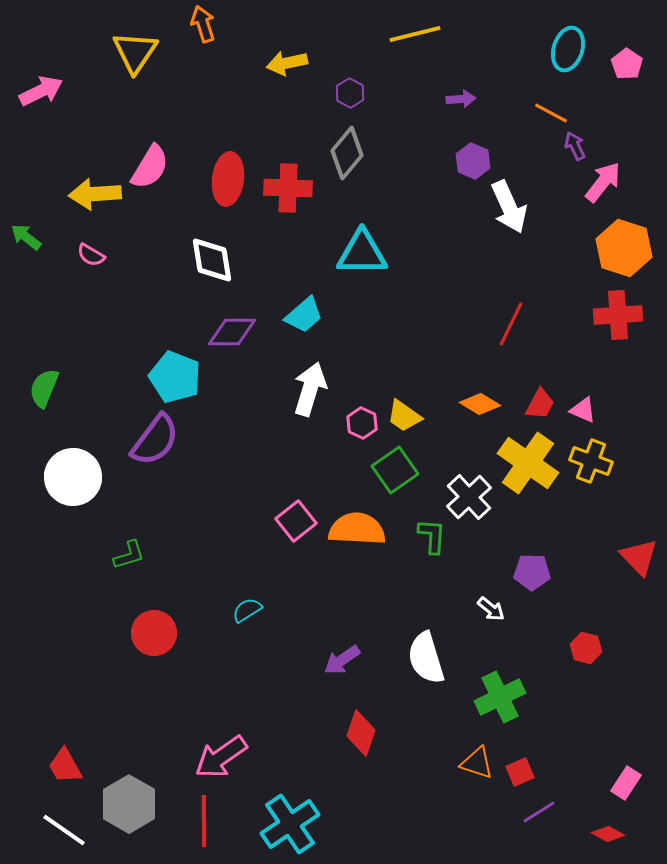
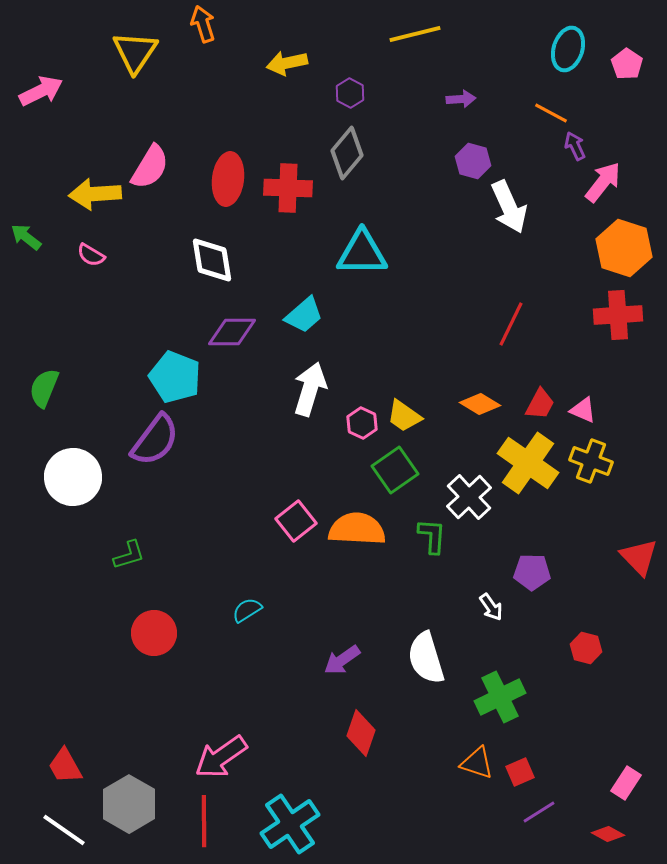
purple hexagon at (473, 161): rotated 8 degrees counterclockwise
white arrow at (491, 609): moved 2 px up; rotated 16 degrees clockwise
